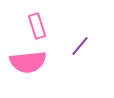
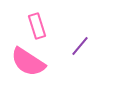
pink semicircle: rotated 39 degrees clockwise
